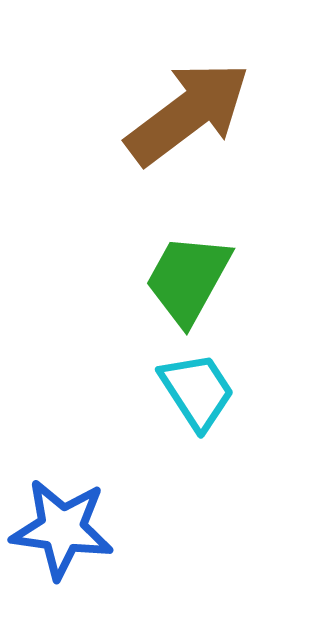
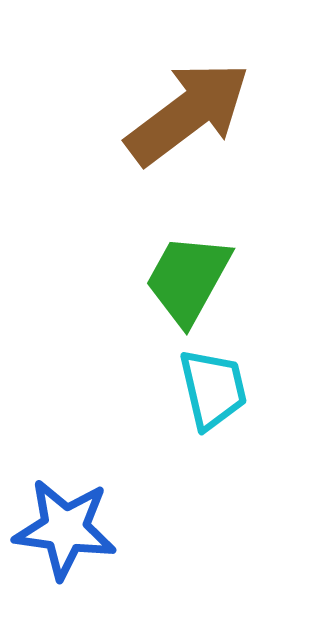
cyan trapezoid: moved 16 px right, 2 px up; rotated 20 degrees clockwise
blue star: moved 3 px right
